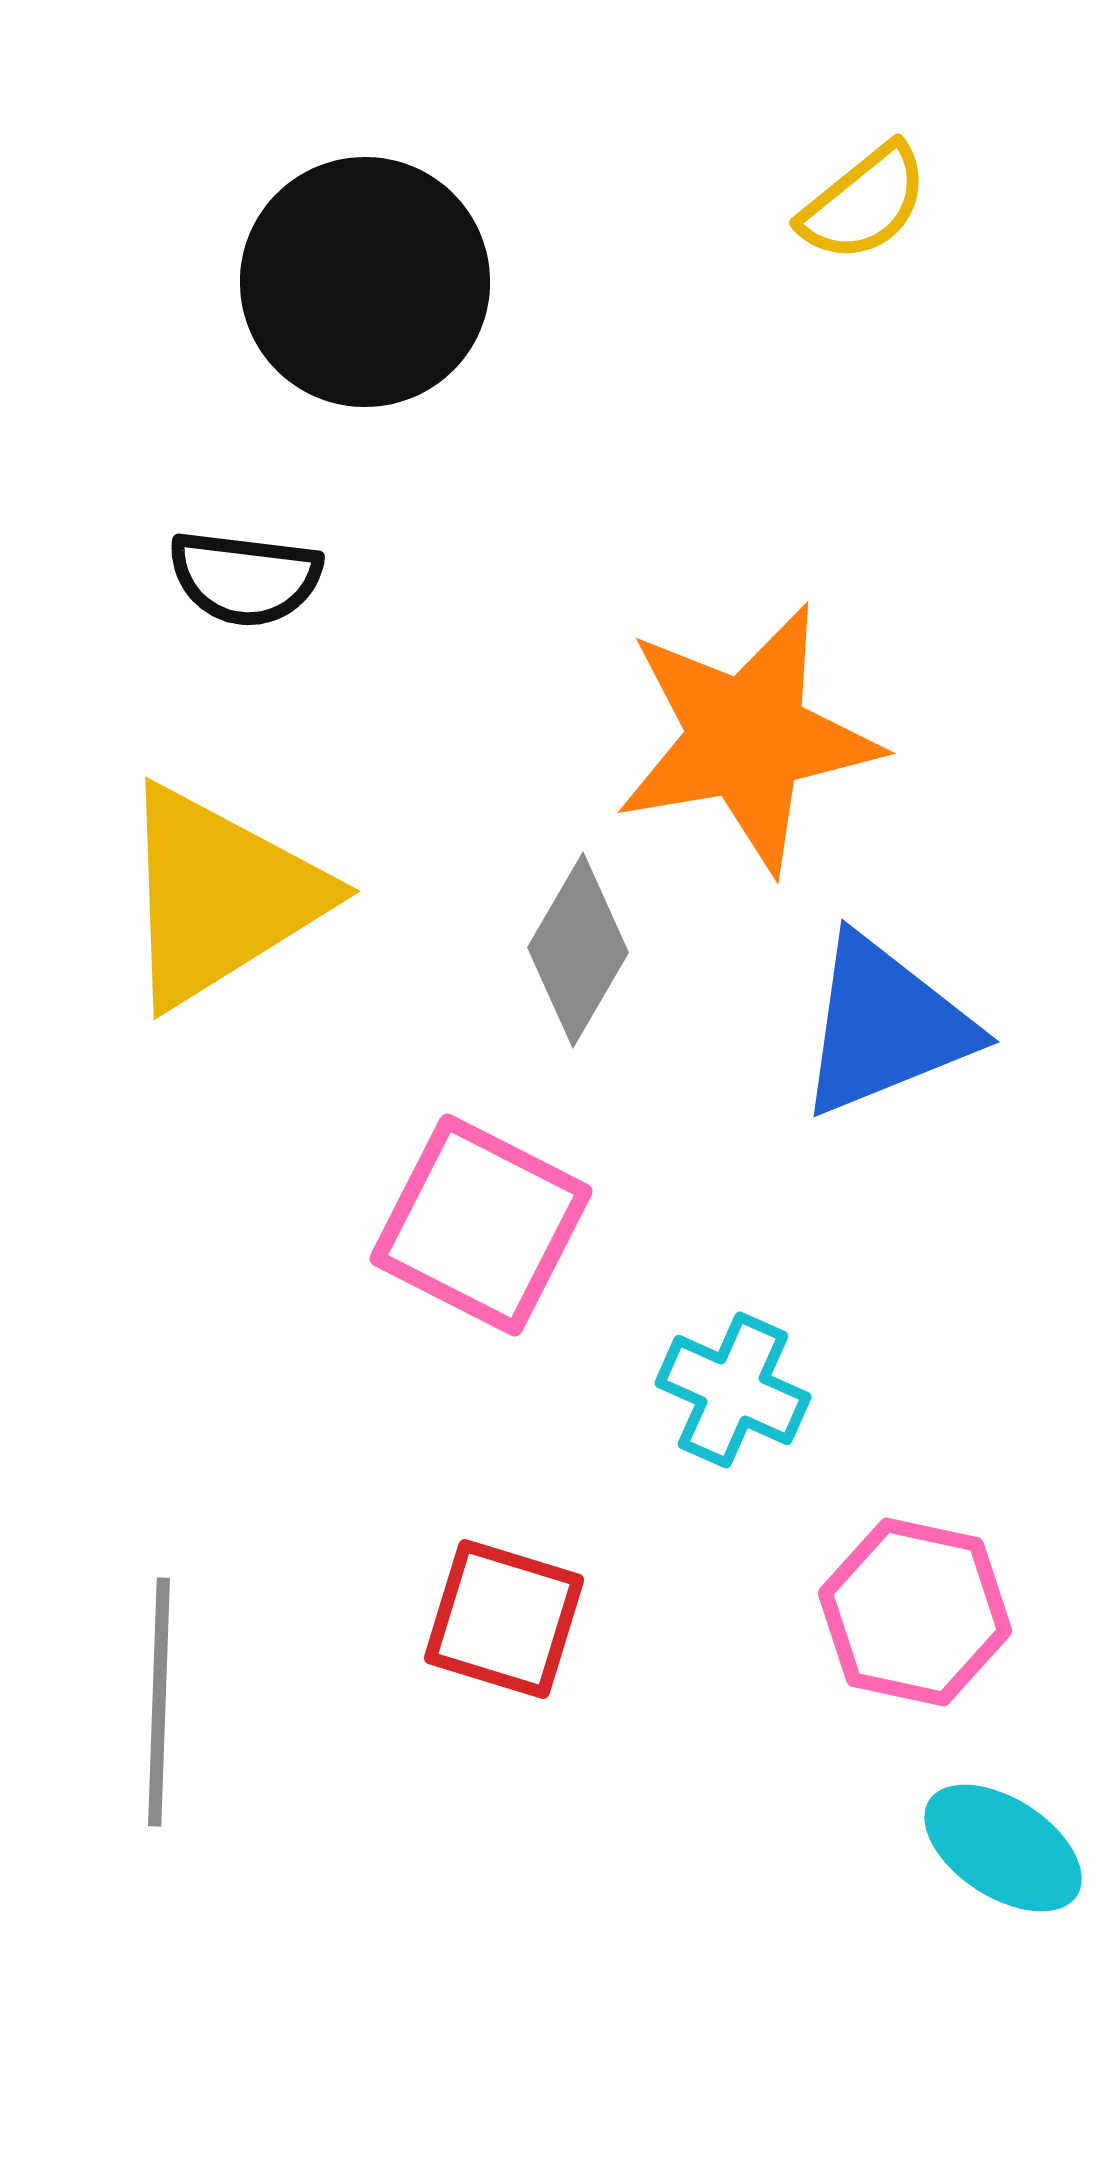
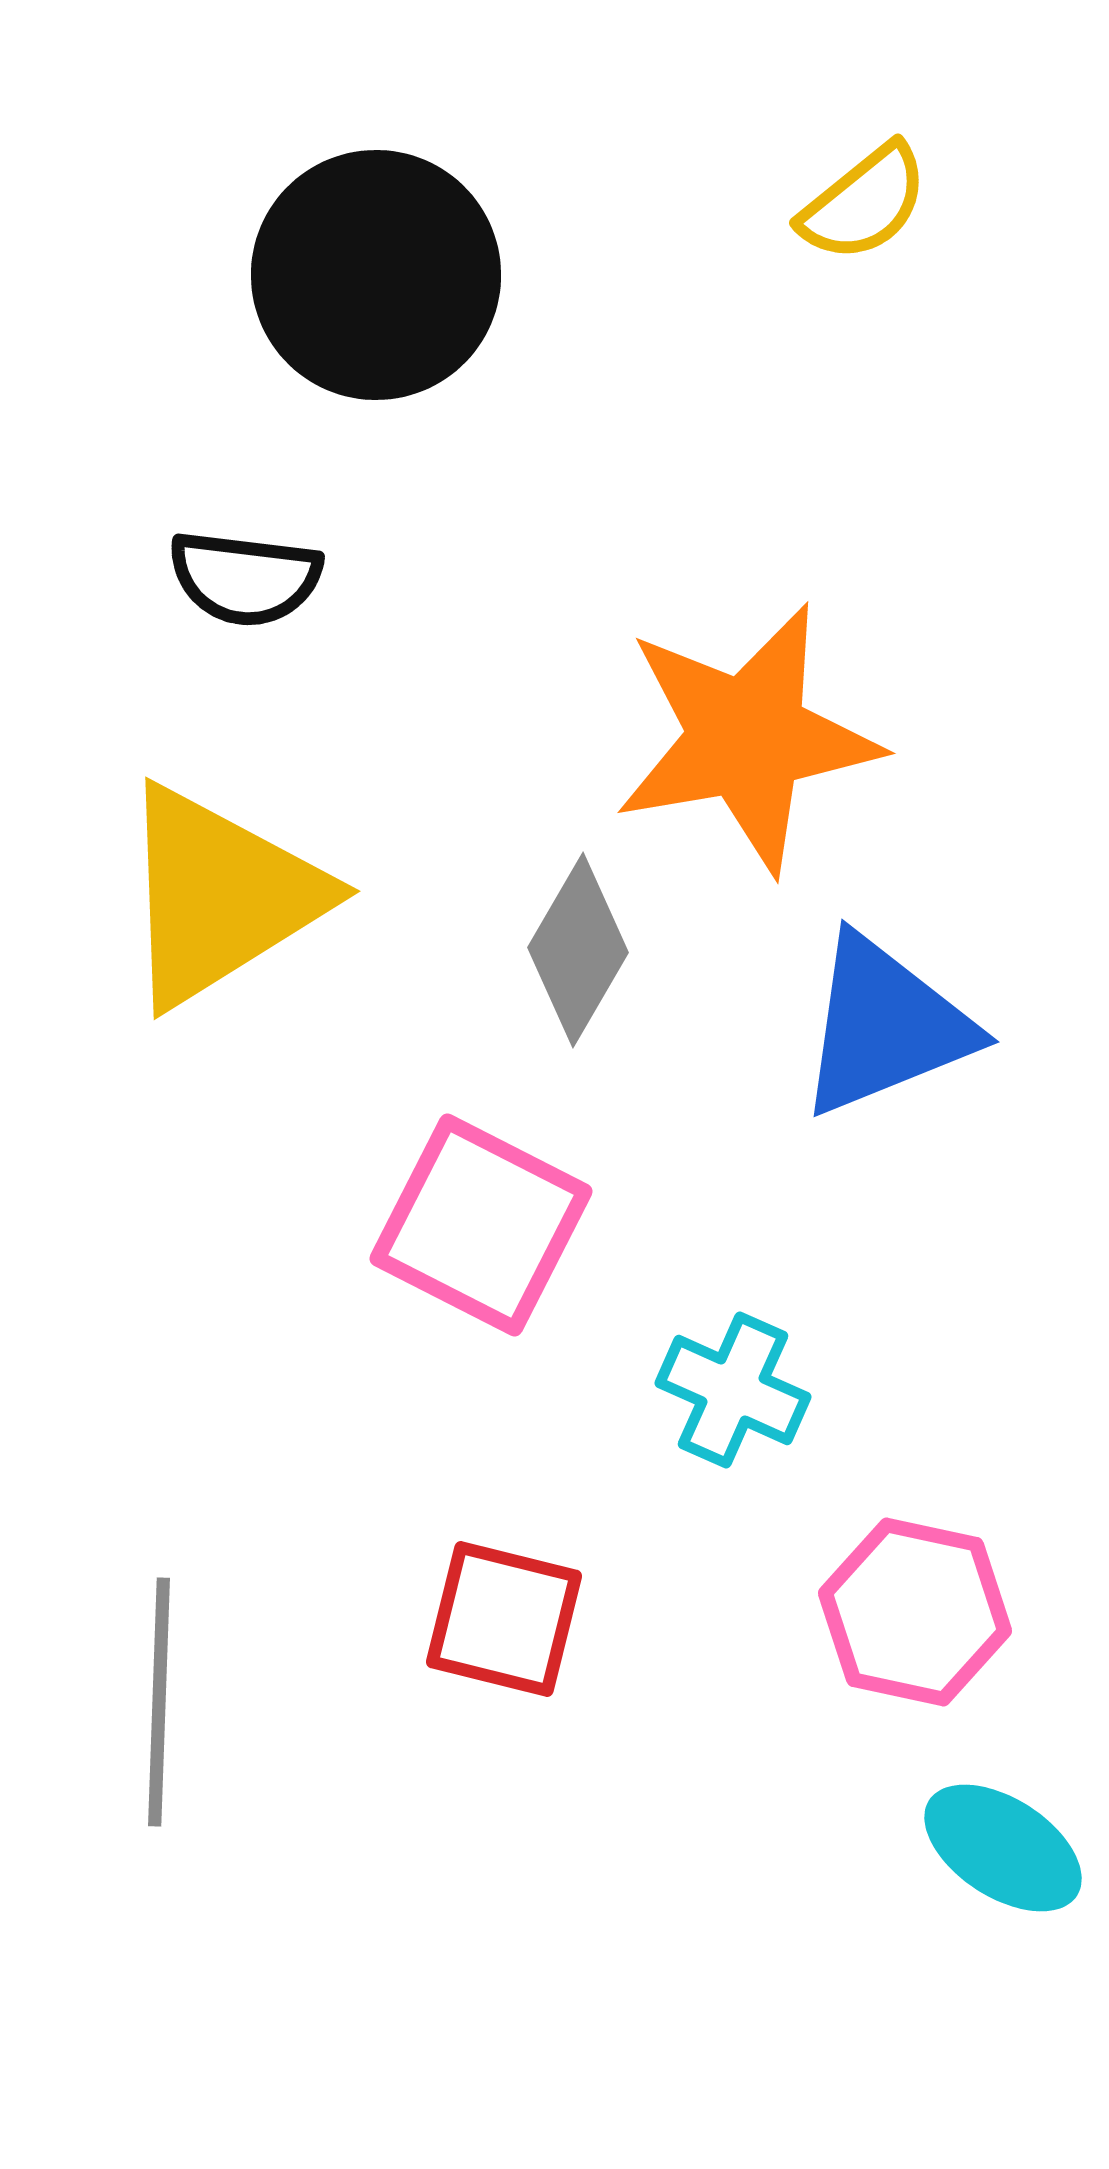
black circle: moved 11 px right, 7 px up
red square: rotated 3 degrees counterclockwise
